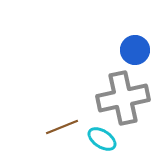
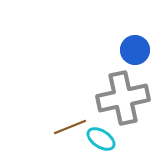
brown line: moved 8 px right
cyan ellipse: moved 1 px left
